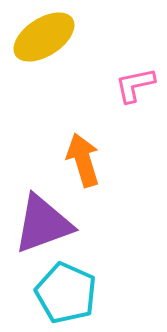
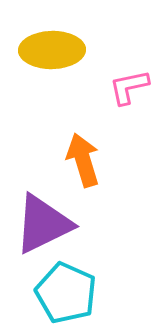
yellow ellipse: moved 8 px right, 13 px down; rotated 32 degrees clockwise
pink L-shape: moved 6 px left, 2 px down
purple triangle: rotated 6 degrees counterclockwise
